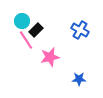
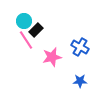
cyan circle: moved 2 px right
blue cross: moved 17 px down
pink star: moved 2 px right
blue star: moved 1 px right, 2 px down
